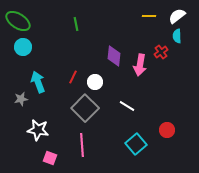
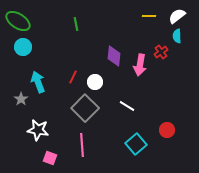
gray star: rotated 24 degrees counterclockwise
